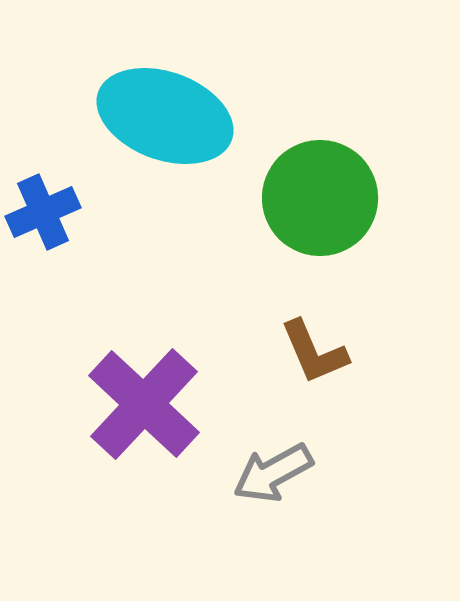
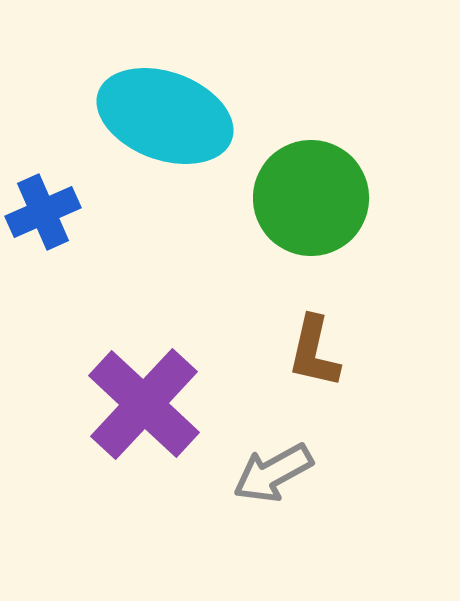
green circle: moved 9 px left
brown L-shape: rotated 36 degrees clockwise
